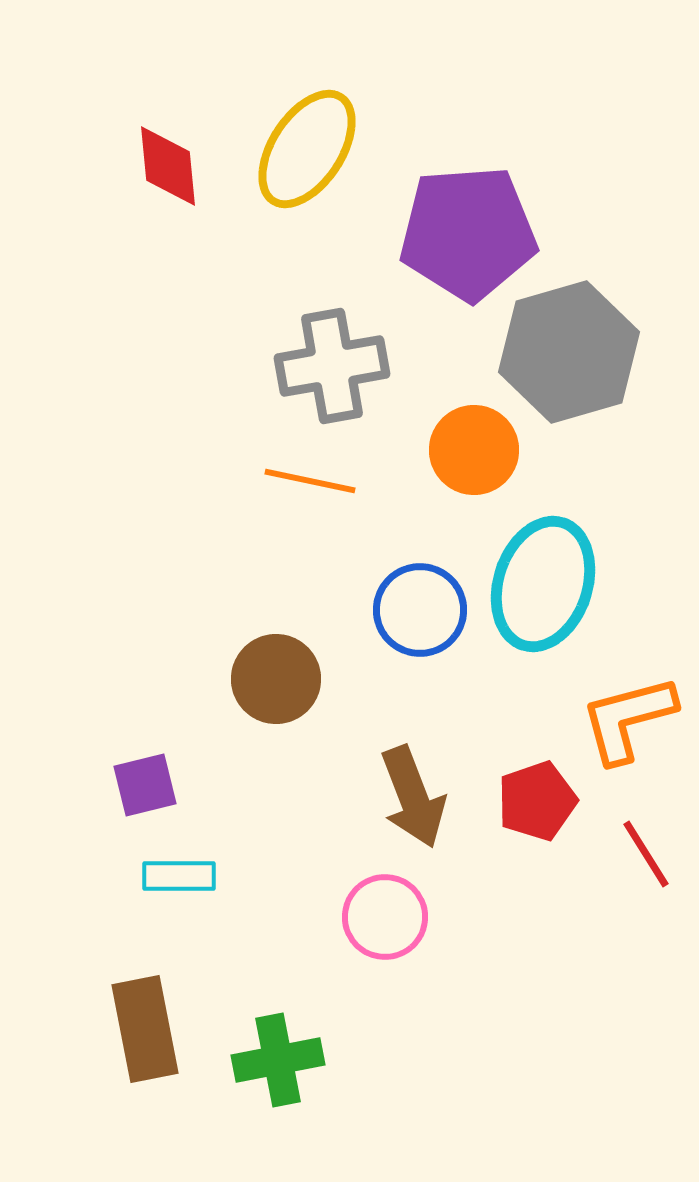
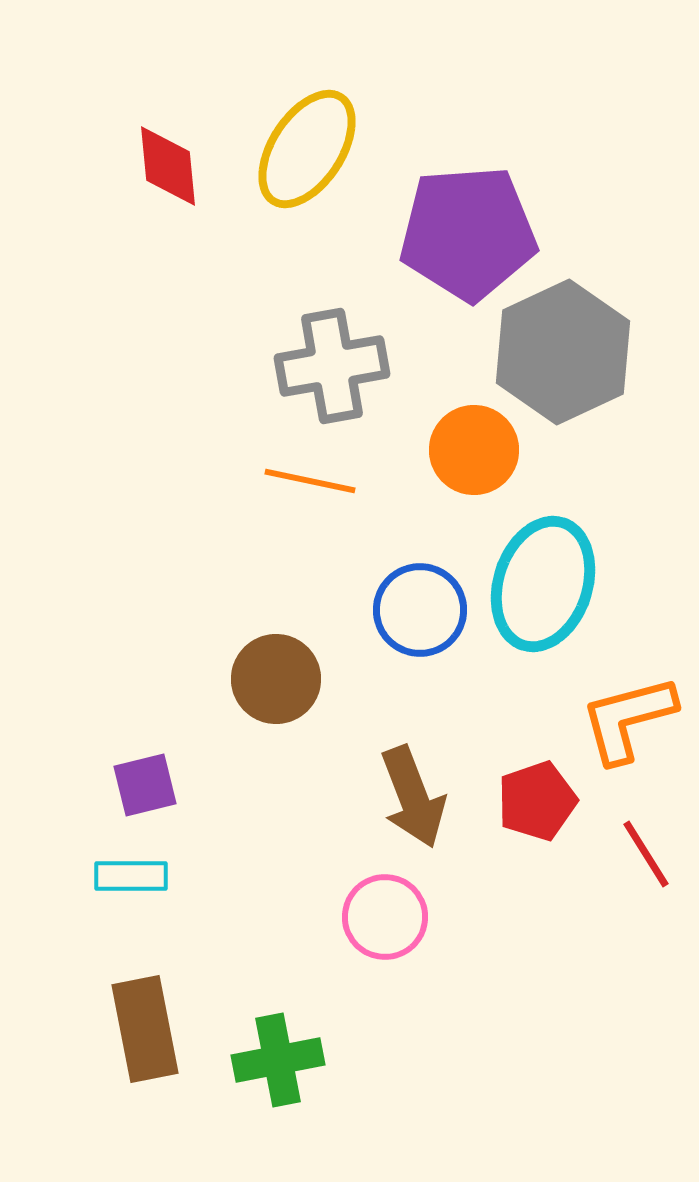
gray hexagon: moved 6 px left; rotated 9 degrees counterclockwise
cyan rectangle: moved 48 px left
